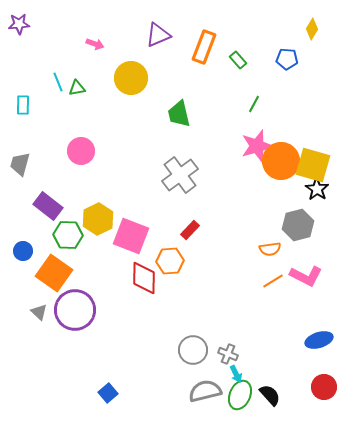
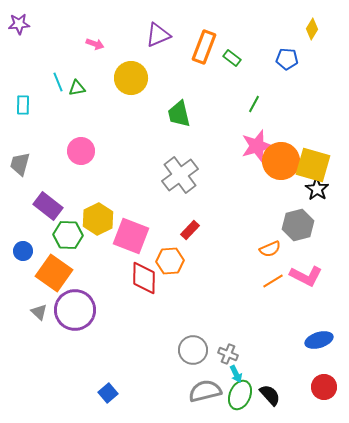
green rectangle at (238, 60): moved 6 px left, 2 px up; rotated 12 degrees counterclockwise
orange semicircle at (270, 249): rotated 15 degrees counterclockwise
